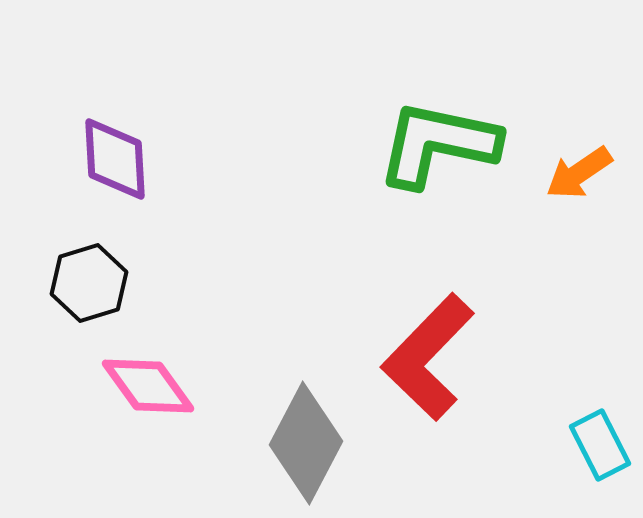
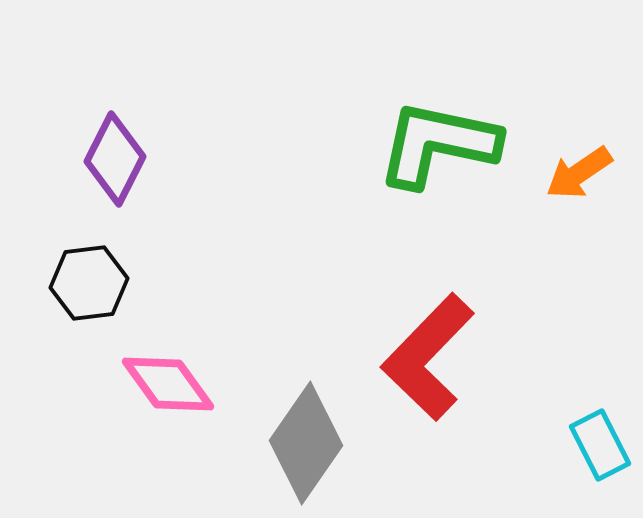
purple diamond: rotated 30 degrees clockwise
black hexagon: rotated 10 degrees clockwise
pink diamond: moved 20 px right, 2 px up
gray diamond: rotated 7 degrees clockwise
